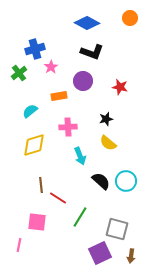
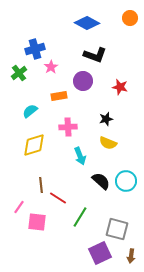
black L-shape: moved 3 px right, 3 px down
yellow semicircle: rotated 18 degrees counterclockwise
pink line: moved 38 px up; rotated 24 degrees clockwise
